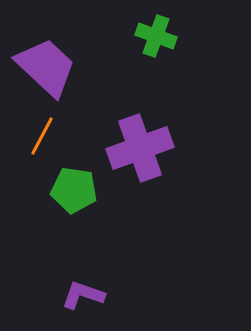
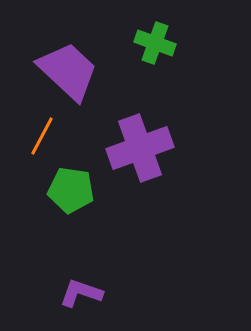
green cross: moved 1 px left, 7 px down
purple trapezoid: moved 22 px right, 4 px down
green pentagon: moved 3 px left
purple L-shape: moved 2 px left, 2 px up
